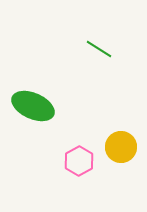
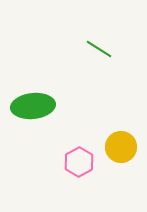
green ellipse: rotated 30 degrees counterclockwise
pink hexagon: moved 1 px down
